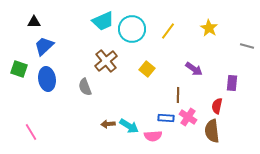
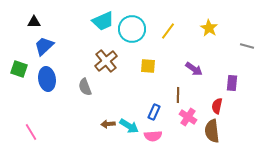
yellow square: moved 1 px right, 3 px up; rotated 35 degrees counterclockwise
blue rectangle: moved 12 px left, 6 px up; rotated 70 degrees counterclockwise
